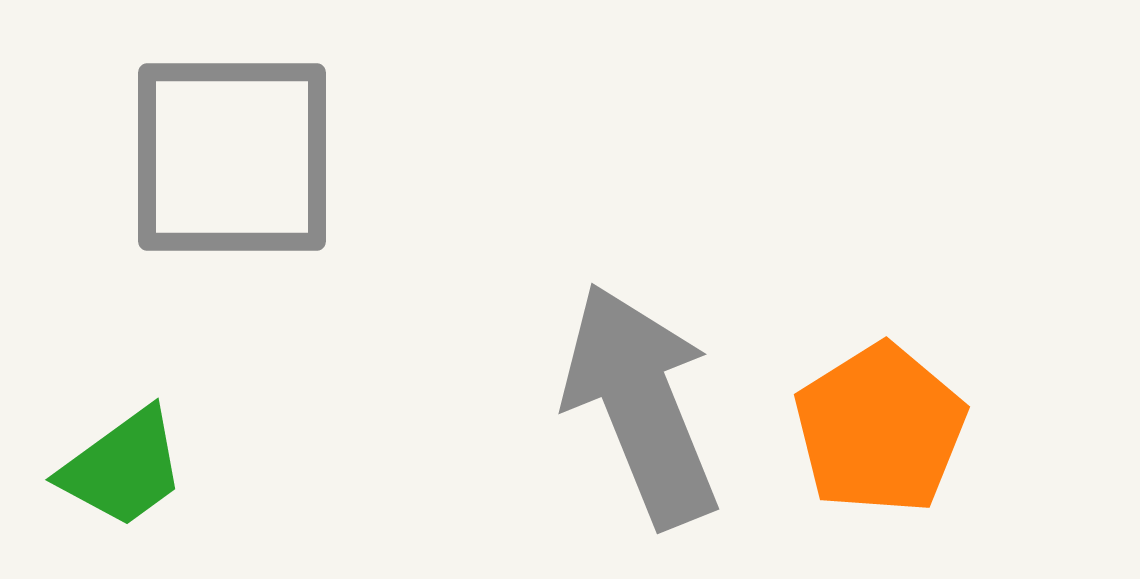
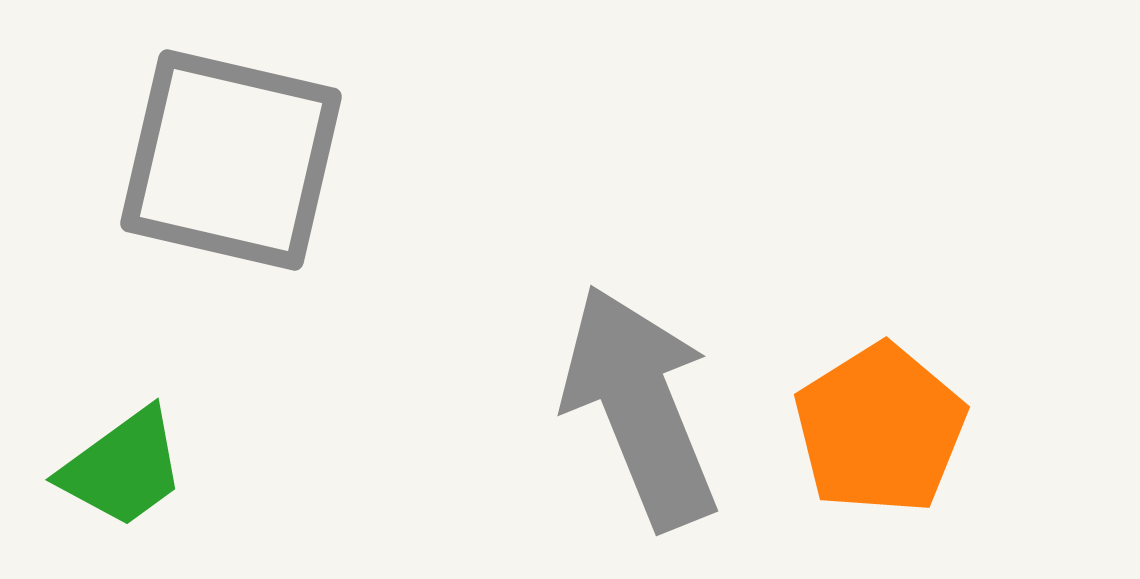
gray square: moved 1 px left, 3 px down; rotated 13 degrees clockwise
gray arrow: moved 1 px left, 2 px down
